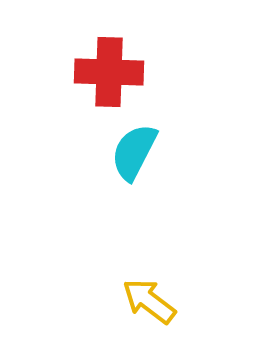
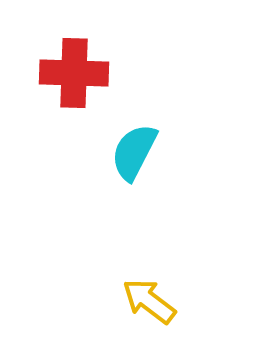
red cross: moved 35 px left, 1 px down
